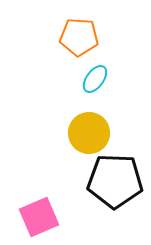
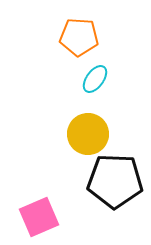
yellow circle: moved 1 px left, 1 px down
